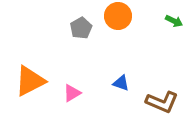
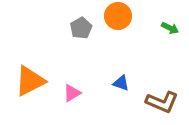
green arrow: moved 4 px left, 7 px down
